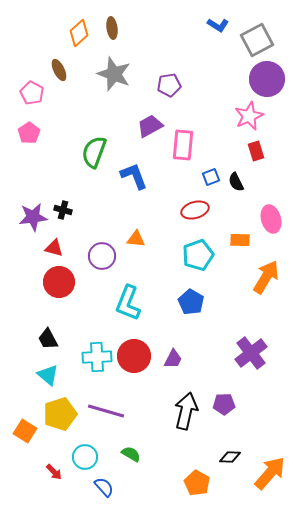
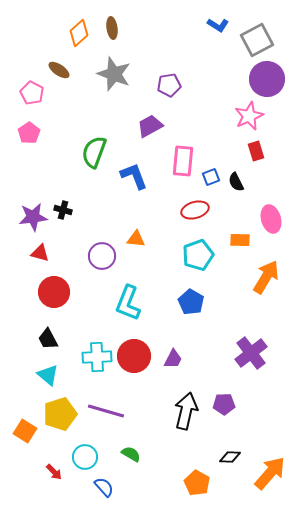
brown ellipse at (59, 70): rotated 30 degrees counterclockwise
pink rectangle at (183, 145): moved 16 px down
red triangle at (54, 248): moved 14 px left, 5 px down
red circle at (59, 282): moved 5 px left, 10 px down
